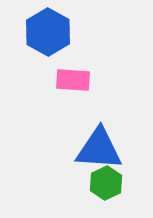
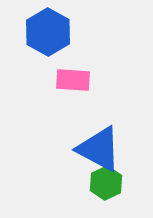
blue triangle: rotated 24 degrees clockwise
